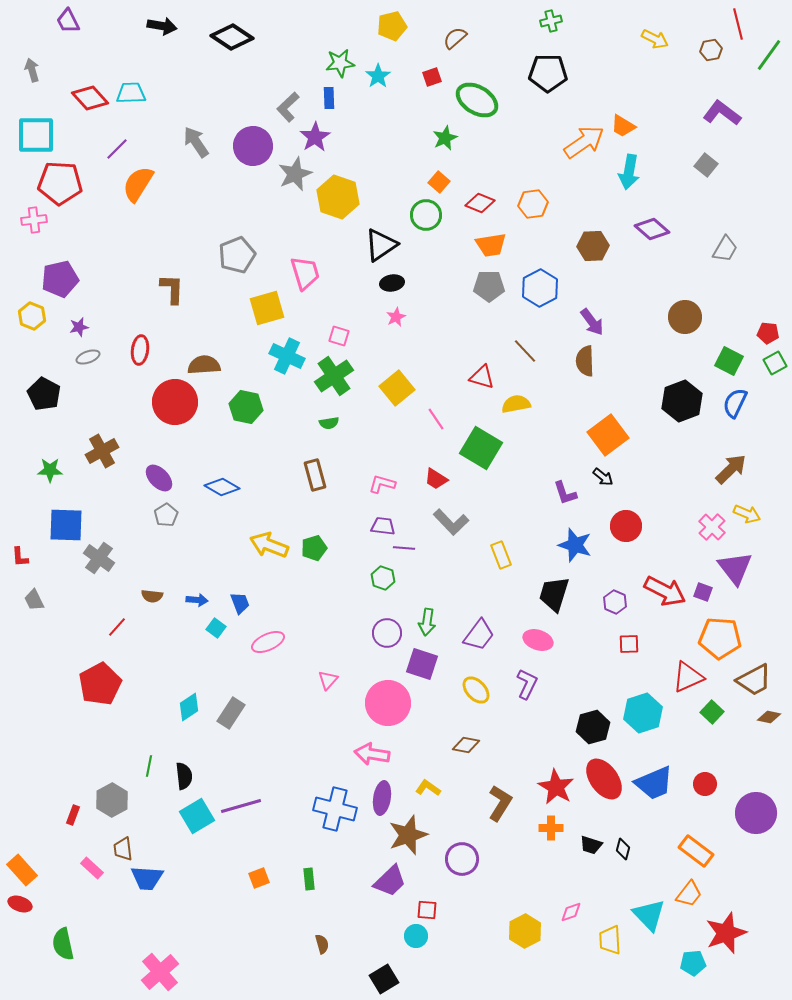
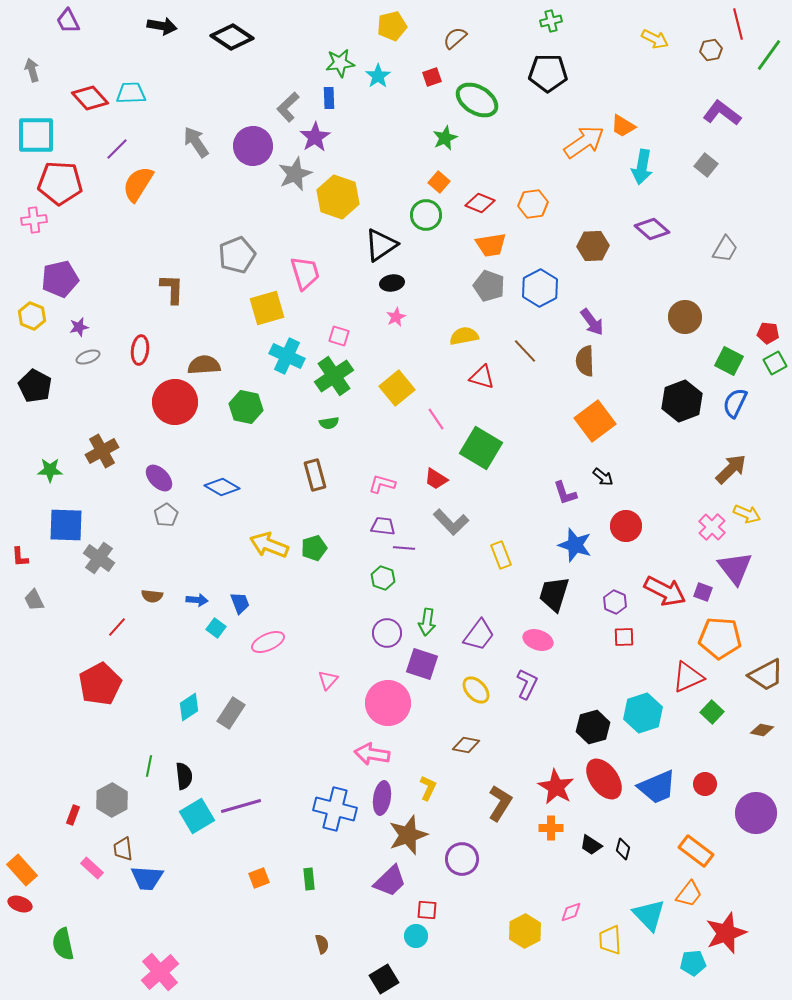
cyan arrow at (629, 172): moved 13 px right, 5 px up
gray pentagon at (489, 286): rotated 20 degrees clockwise
black pentagon at (44, 394): moved 9 px left, 8 px up
yellow semicircle at (516, 404): moved 52 px left, 68 px up
orange square at (608, 435): moved 13 px left, 14 px up
red square at (629, 644): moved 5 px left, 7 px up
brown trapezoid at (754, 680): moved 12 px right, 5 px up
brown diamond at (769, 717): moved 7 px left, 13 px down
blue trapezoid at (654, 783): moved 3 px right, 4 px down
yellow L-shape at (428, 788): rotated 80 degrees clockwise
black trapezoid at (591, 845): rotated 15 degrees clockwise
